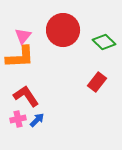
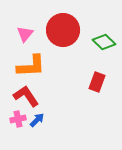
pink triangle: moved 2 px right, 2 px up
orange L-shape: moved 11 px right, 9 px down
red rectangle: rotated 18 degrees counterclockwise
